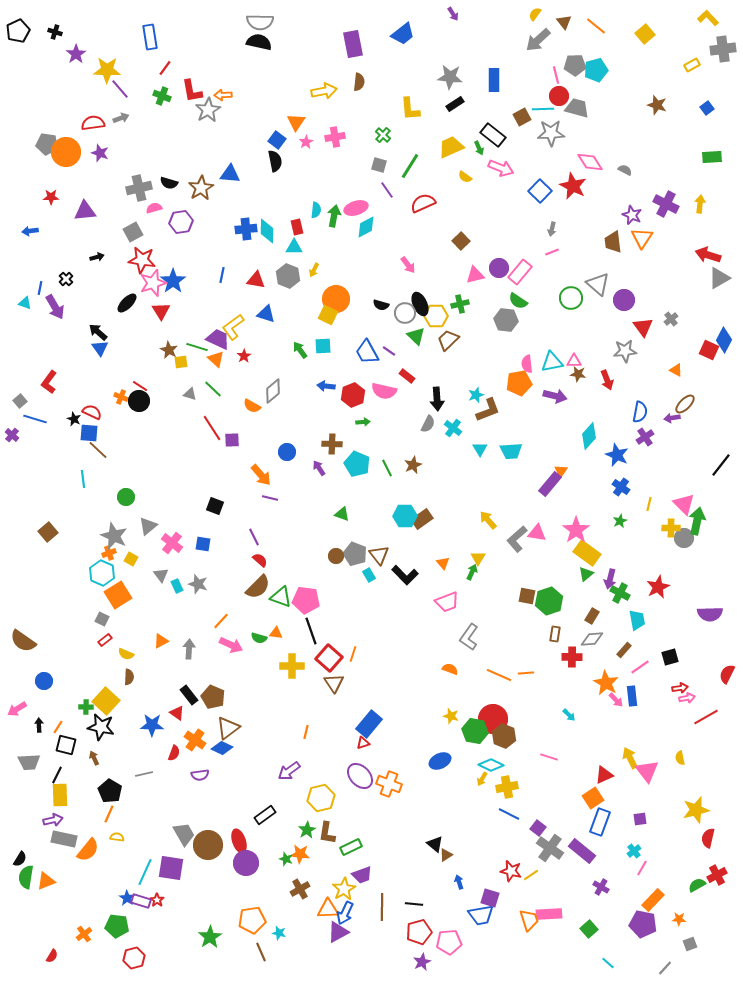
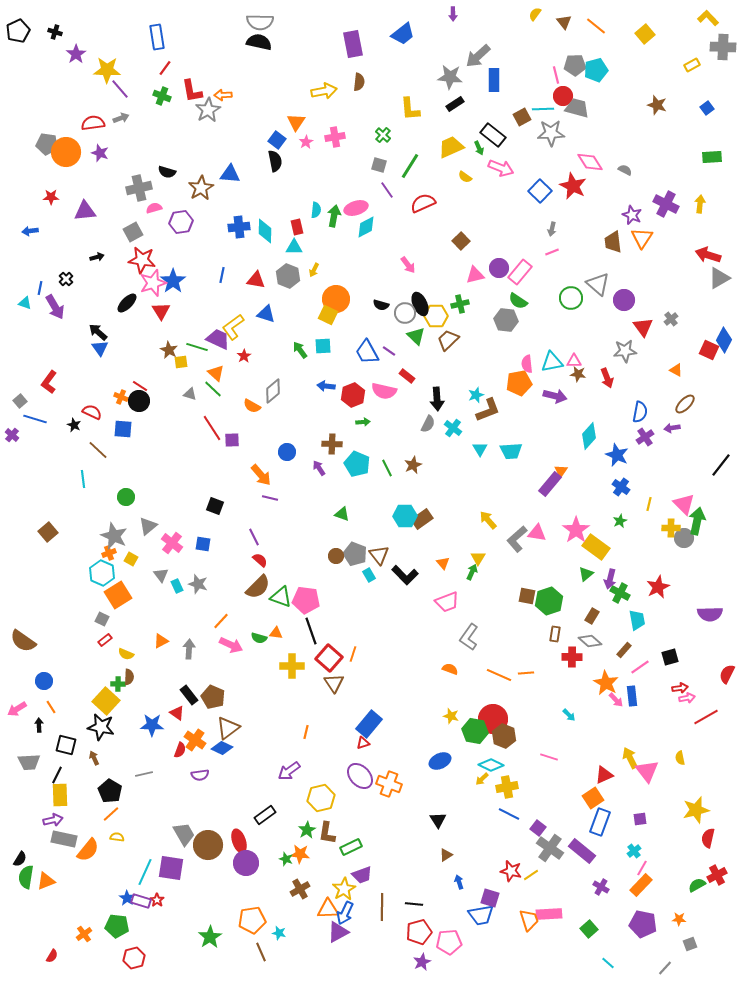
purple arrow at (453, 14): rotated 32 degrees clockwise
blue rectangle at (150, 37): moved 7 px right
gray arrow at (538, 40): moved 60 px left, 16 px down
gray cross at (723, 49): moved 2 px up; rotated 10 degrees clockwise
red circle at (559, 96): moved 4 px right
black semicircle at (169, 183): moved 2 px left, 11 px up
blue cross at (246, 229): moved 7 px left, 2 px up
cyan diamond at (267, 231): moved 2 px left
orange triangle at (216, 359): moved 14 px down
red arrow at (607, 380): moved 2 px up
purple arrow at (672, 418): moved 10 px down
black star at (74, 419): moved 6 px down
blue square at (89, 433): moved 34 px right, 4 px up
yellow rectangle at (587, 553): moved 9 px right, 6 px up
gray diamond at (592, 639): moved 2 px left, 2 px down; rotated 45 degrees clockwise
green cross at (86, 707): moved 32 px right, 23 px up
orange line at (58, 727): moved 7 px left, 20 px up; rotated 64 degrees counterclockwise
red semicircle at (174, 753): moved 6 px right, 3 px up
yellow arrow at (482, 779): rotated 16 degrees clockwise
orange line at (109, 814): moved 2 px right; rotated 24 degrees clockwise
black triangle at (435, 844): moved 3 px right, 24 px up; rotated 18 degrees clockwise
orange rectangle at (653, 900): moved 12 px left, 15 px up
